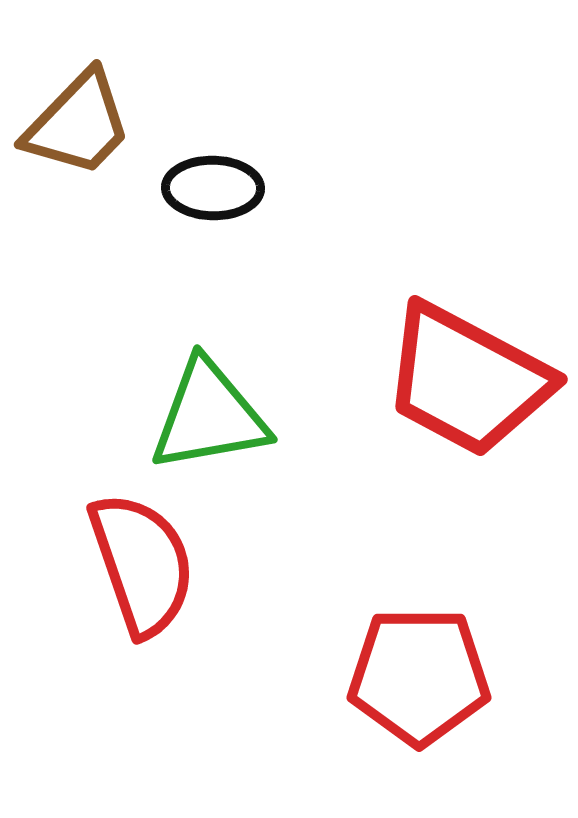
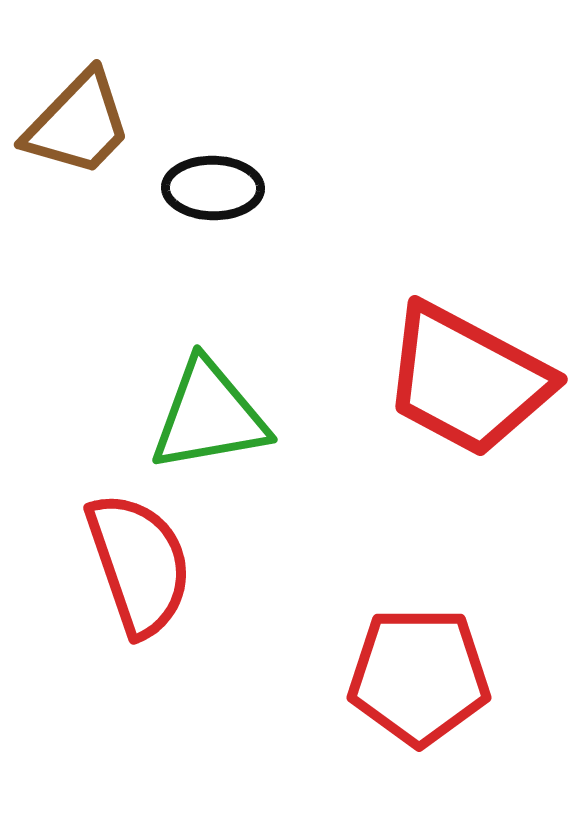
red semicircle: moved 3 px left
